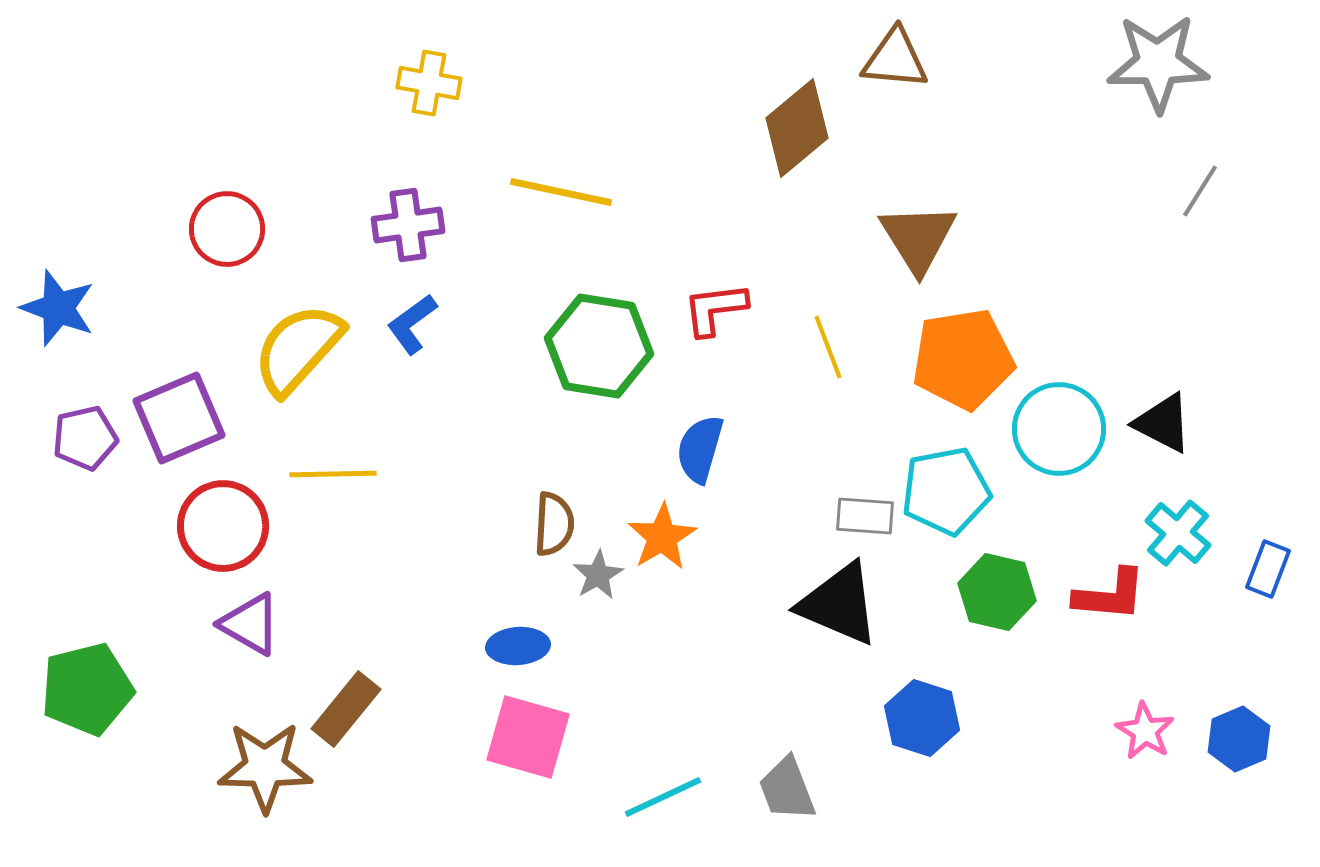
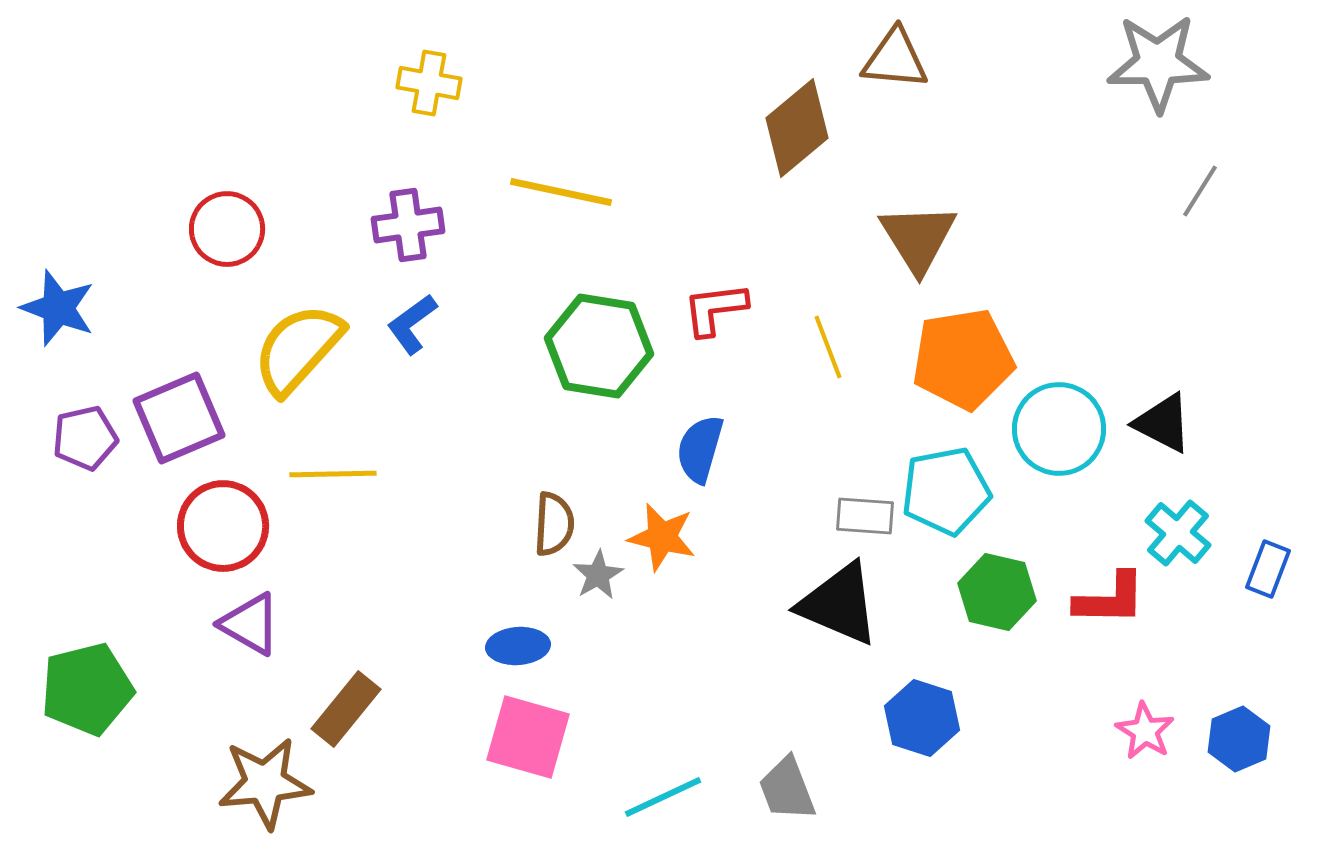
orange star at (662, 537): rotated 28 degrees counterclockwise
red L-shape at (1110, 595): moved 4 px down; rotated 4 degrees counterclockwise
brown star at (265, 767): moved 16 px down; rotated 6 degrees counterclockwise
